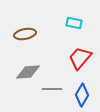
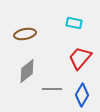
gray diamond: moved 1 px left, 1 px up; rotated 35 degrees counterclockwise
